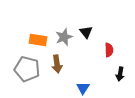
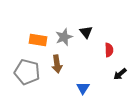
gray pentagon: moved 3 px down
black arrow: rotated 40 degrees clockwise
